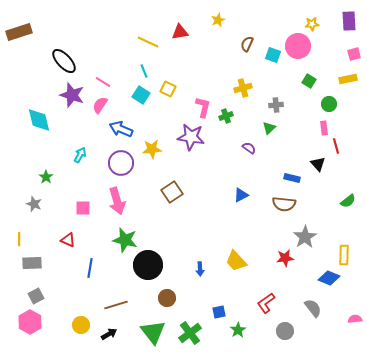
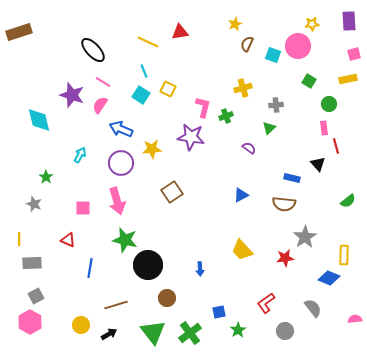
yellow star at (218, 20): moved 17 px right, 4 px down
black ellipse at (64, 61): moved 29 px right, 11 px up
yellow trapezoid at (236, 261): moved 6 px right, 11 px up
